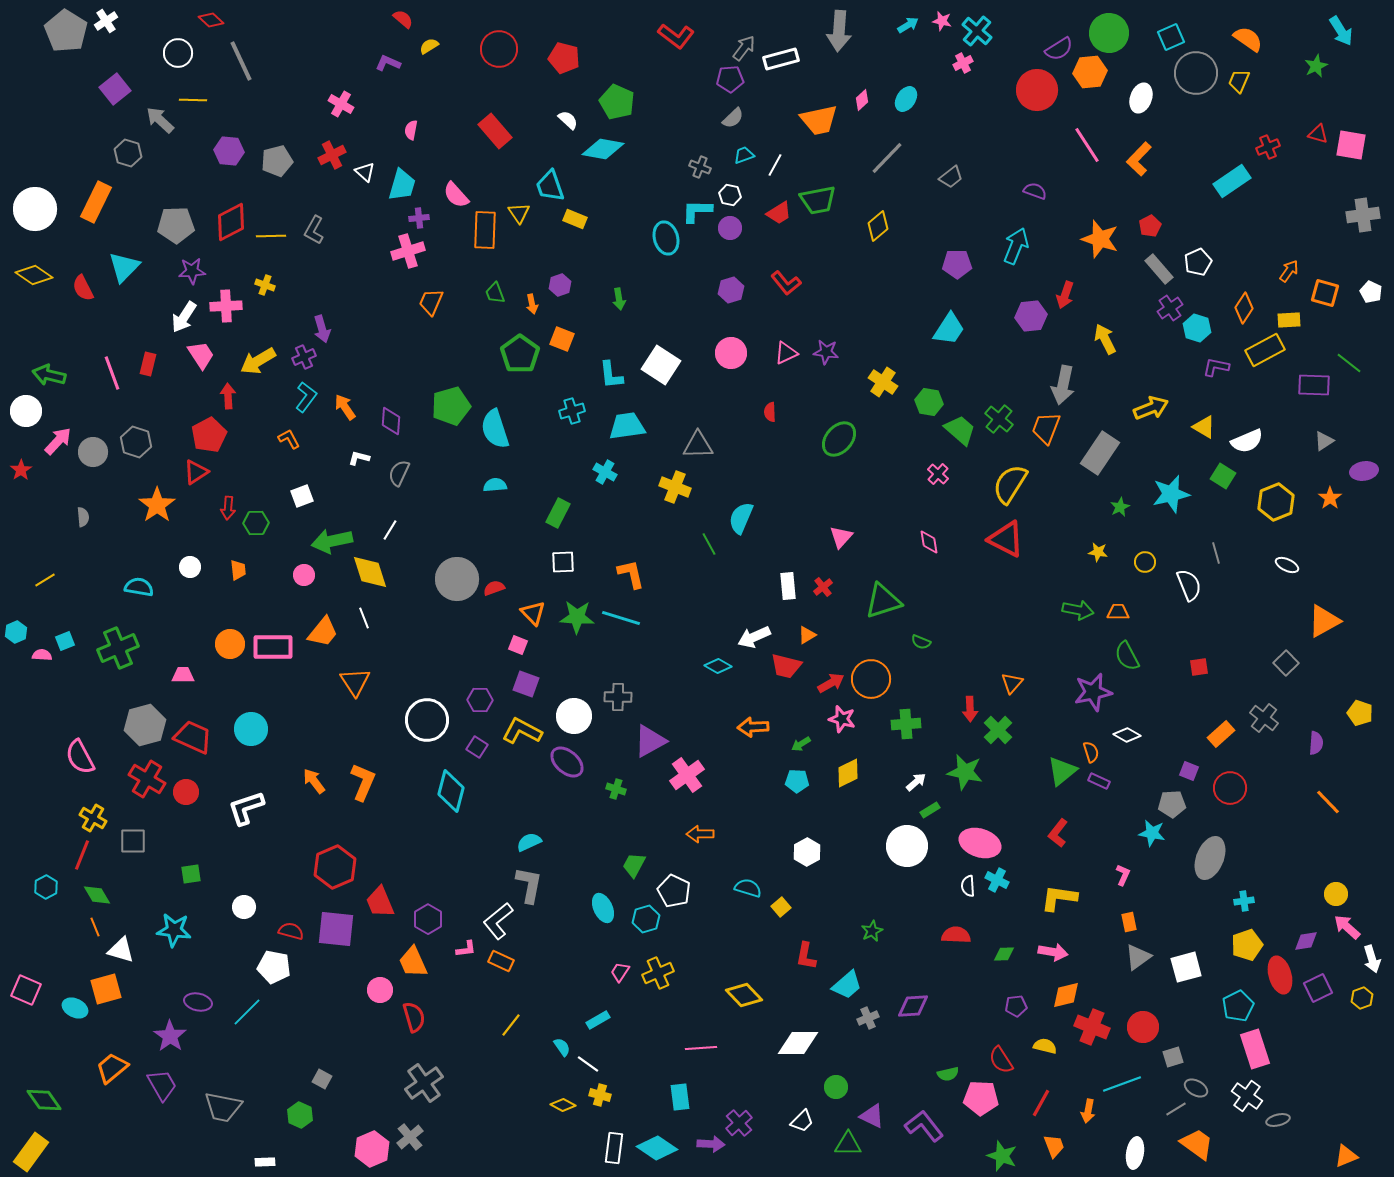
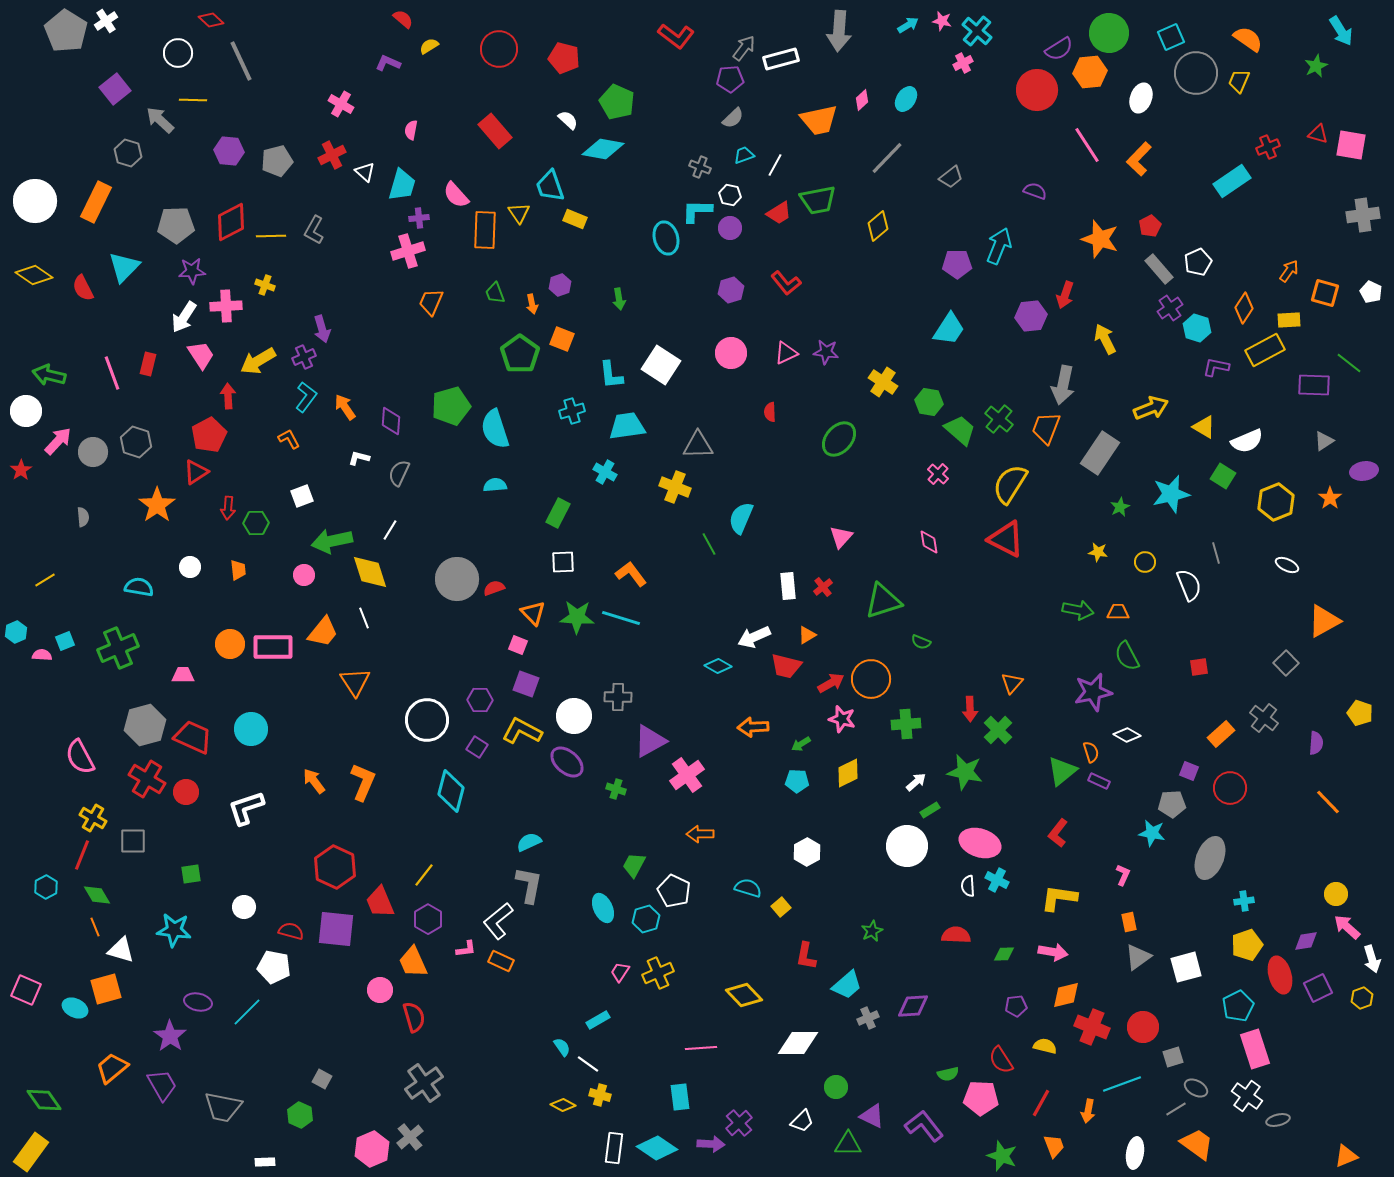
white circle at (35, 209): moved 8 px up
cyan arrow at (1016, 246): moved 17 px left
orange L-shape at (631, 574): rotated 24 degrees counterclockwise
red hexagon at (335, 867): rotated 12 degrees counterclockwise
yellow line at (511, 1025): moved 87 px left, 150 px up
